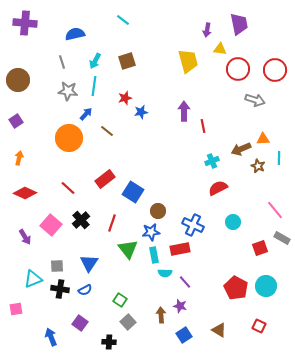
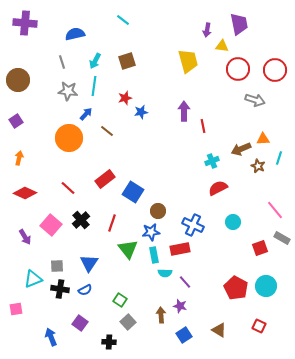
yellow triangle at (220, 49): moved 2 px right, 3 px up
cyan line at (279, 158): rotated 16 degrees clockwise
